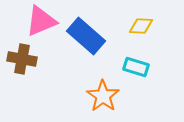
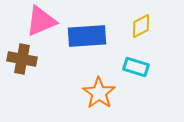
yellow diamond: rotated 30 degrees counterclockwise
blue rectangle: moved 1 px right; rotated 45 degrees counterclockwise
orange star: moved 4 px left, 3 px up
